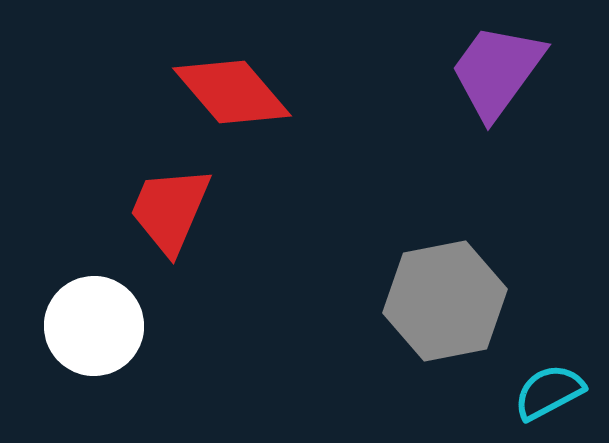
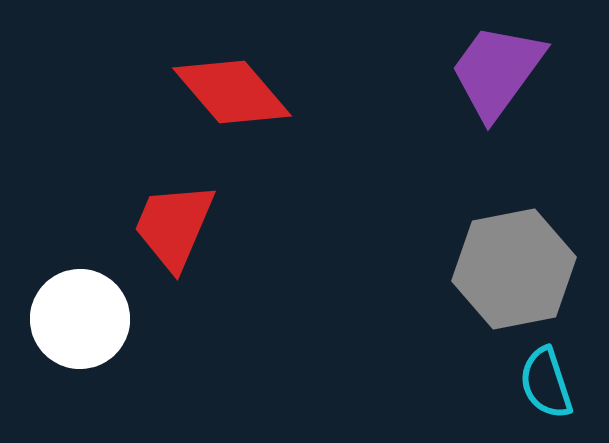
red trapezoid: moved 4 px right, 16 px down
gray hexagon: moved 69 px right, 32 px up
white circle: moved 14 px left, 7 px up
cyan semicircle: moved 3 px left, 9 px up; rotated 80 degrees counterclockwise
